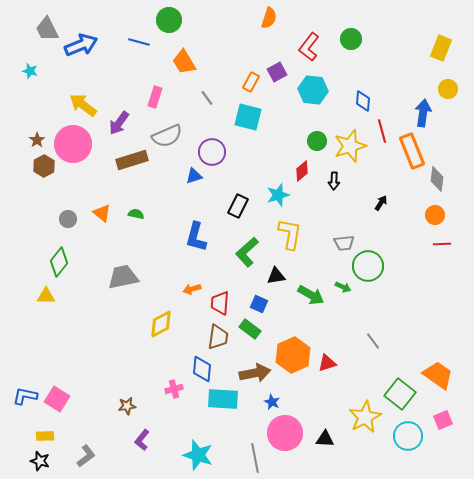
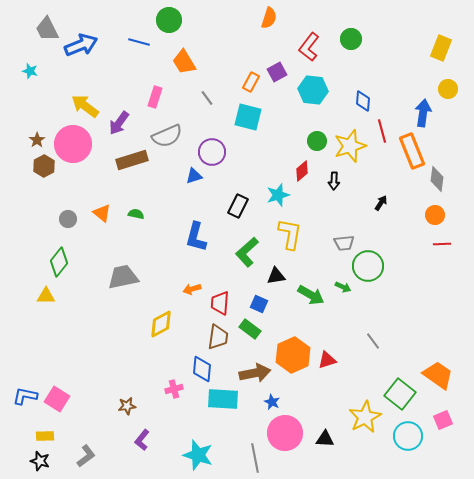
yellow arrow at (83, 105): moved 2 px right, 1 px down
red triangle at (327, 363): moved 3 px up
